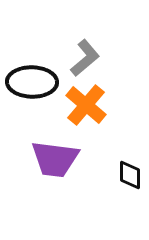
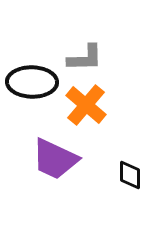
gray L-shape: rotated 39 degrees clockwise
purple trapezoid: rotated 18 degrees clockwise
